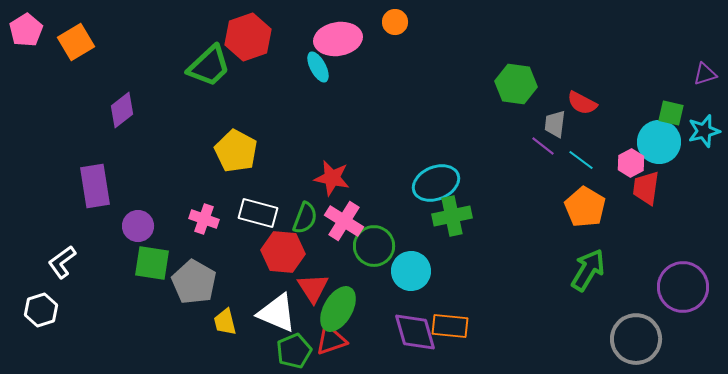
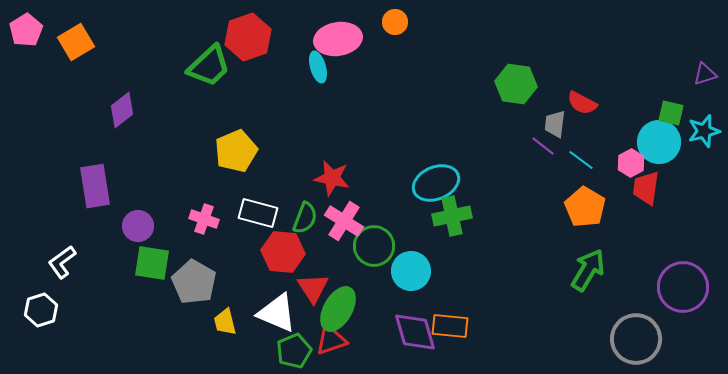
cyan ellipse at (318, 67): rotated 12 degrees clockwise
yellow pentagon at (236, 151): rotated 21 degrees clockwise
